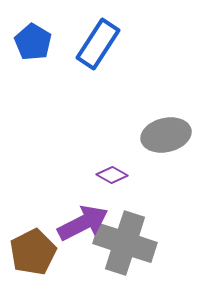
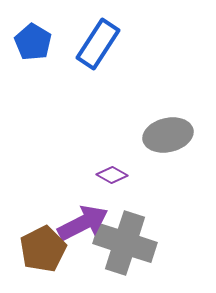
gray ellipse: moved 2 px right
brown pentagon: moved 10 px right, 3 px up
